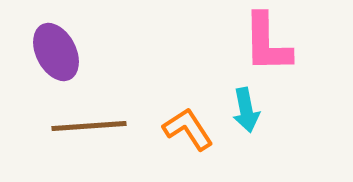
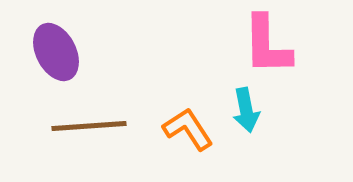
pink L-shape: moved 2 px down
